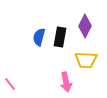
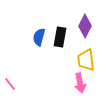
yellow trapezoid: rotated 80 degrees clockwise
pink arrow: moved 14 px right, 1 px down
